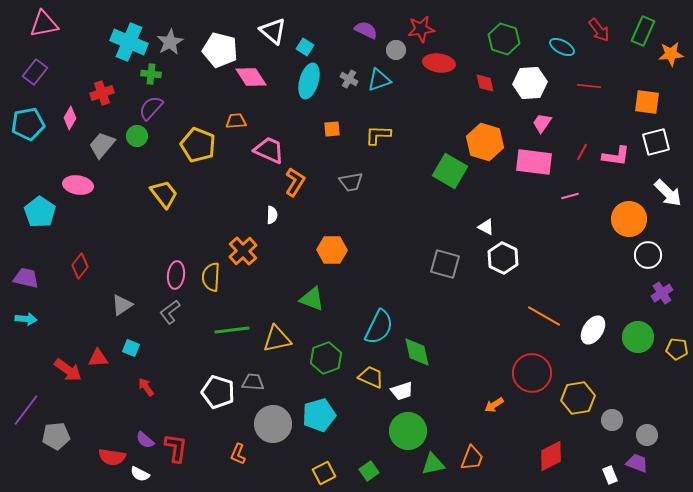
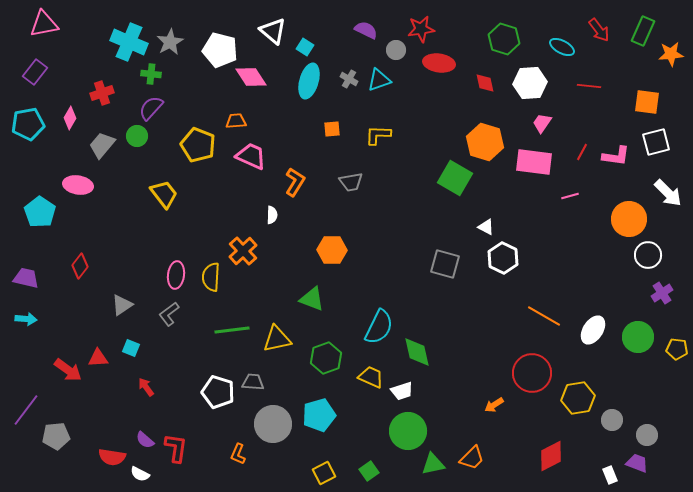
pink trapezoid at (269, 150): moved 18 px left, 6 px down
green square at (450, 171): moved 5 px right, 7 px down
gray L-shape at (170, 312): moved 1 px left, 2 px down
orange trapezoid at (472, 458): rotated 24 degrees clockwise
